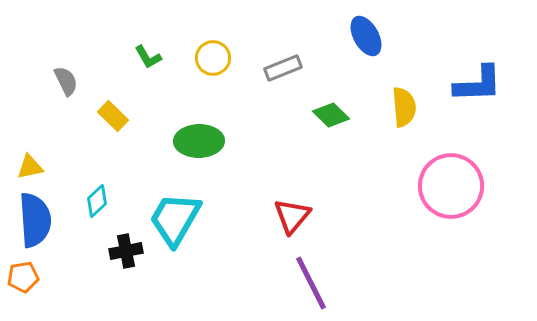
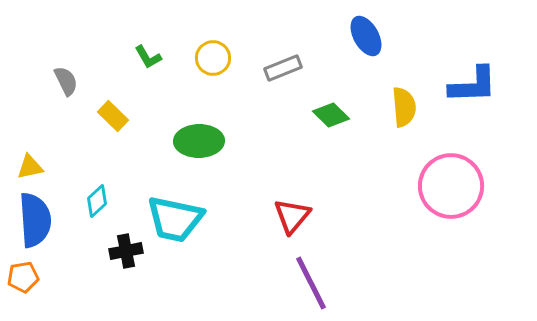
blue L-shape: moved 5 px left, 1 px down
cyan trapezoid: rotated 108 degrees counterclockwise
